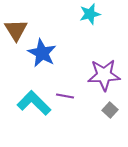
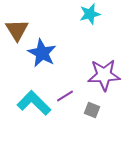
brown triangle: moved 1 px right
purple line: rotated 42 degrees counterclockwise
gray square: moved 18 px left; rotated 21 degrees counterclockwise
